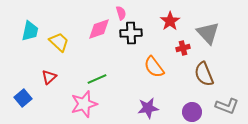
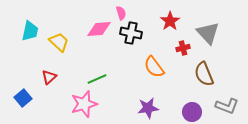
pink diamond: rotated 15 degrees clockwise
black cross: rotated 15 degrees clockwise
